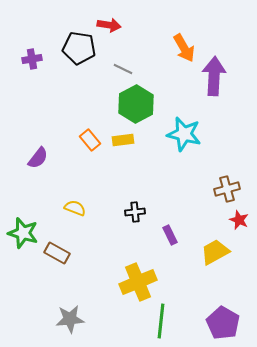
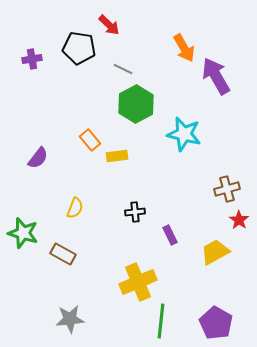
red arrow: rotated 35 degrees clockwise
purple arrow: moved 2 px right; rotated 33 degrees counterclockwise
yellow rectangle: moved 6 px left, 16 px down
yellow semicircle: rotated 90 degrees clockwise
red star: rotated 12 degrees clockwise
brown rectangle: moved 6 px right, 1 px down
purple pentagon: moved 7 px left
